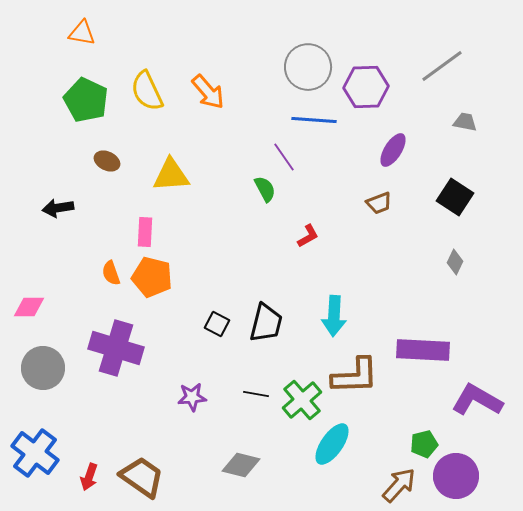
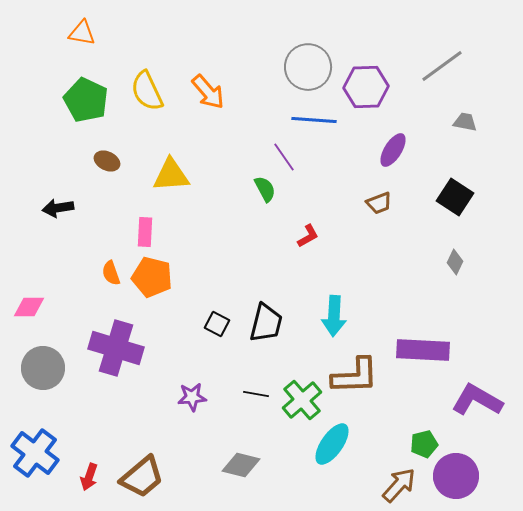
brown trapezoid at (142, 477): rotated 105 degrees clockwise
